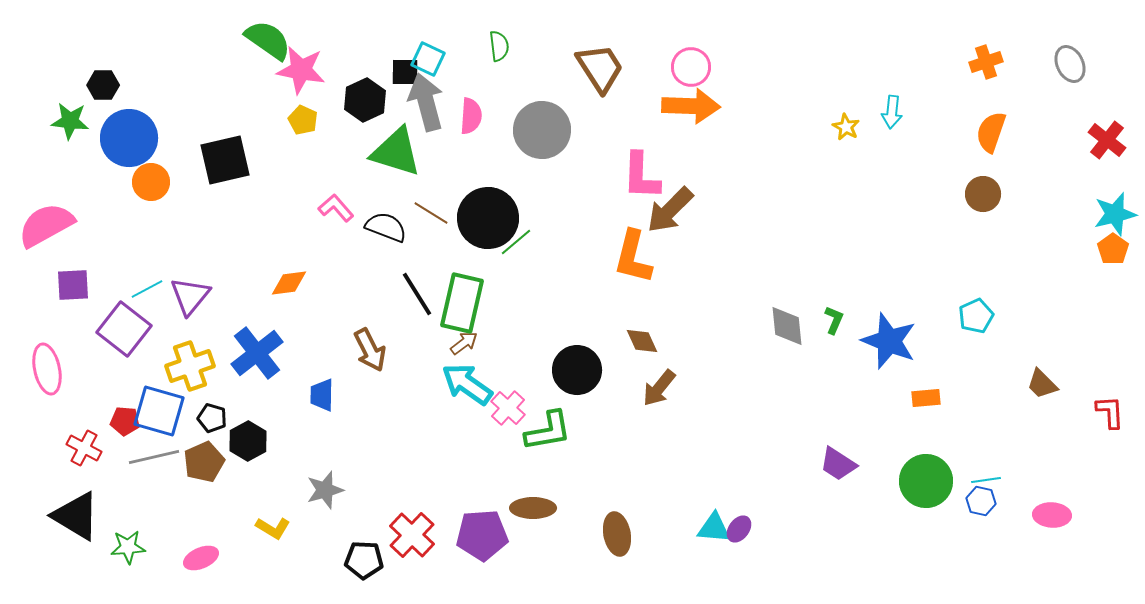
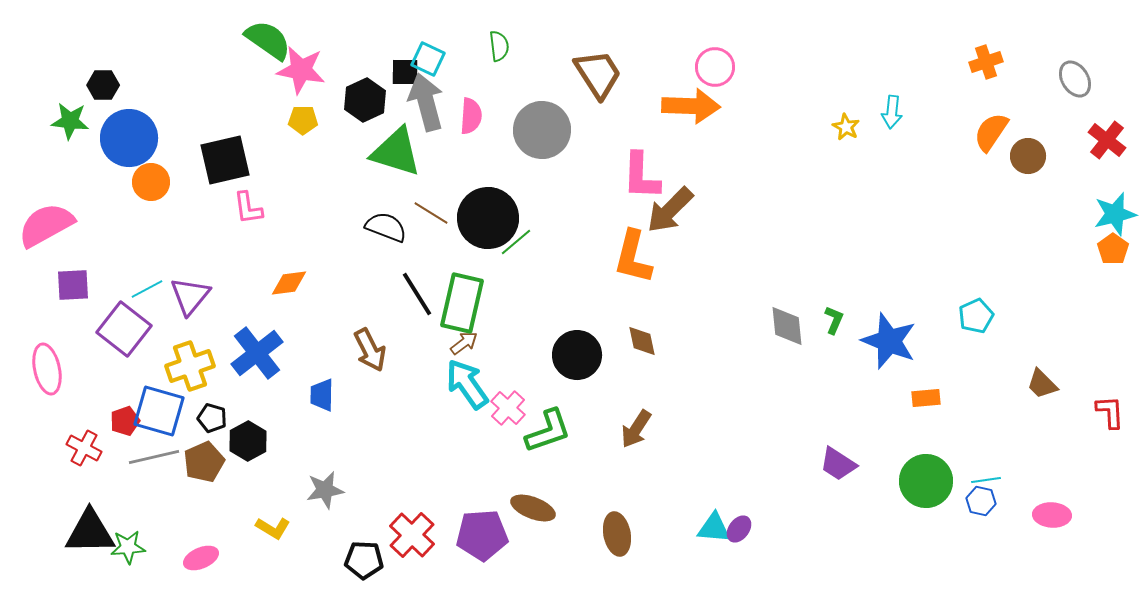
gray ellipse at (1070, 64): moved 5 px right, 15 px down; rotated 6 degrees counterclockwise
pink circle at (691, 67): moved 24 px right
brown trapezoid at (600, 68): moved 2 px left, 6 px down
yellow pentagon at (303, 120): rotated 24 degrees counterclockwise
orange semicircle at (991, 132): rotated 15 degrees clockwise
brown circle at (983, 194): moved 45 px right, 38 px up
pink L-shape at (336, 208): moved 88 px left; rotated 147 degrees counterclockwise
brown diamond at (642, 341): rotated 12 degrees clockwise
black circle at (577, 370): moved 15 px up
cyan arrow at (467, 384): rotated 20 degrees clockwise
brown arrow at (659, 388): moved 23 px left, 41 px down; rotated 6 degrees counterclockwise
red pentagon at (125, 421): rotated 24 degrees counterclockwise
green L-shape at (548, 431): rotated 9 degrees counterclockwise
gray star at (325, 490): rotated 6 degrees clockwise
brown ellipse at (533, 508): rotated 21 degrees clockwise
black triangle at (76, 516): moved 14 px right, 16 px down; rotated 32 degrees counterclockwise
